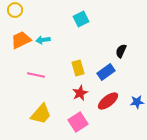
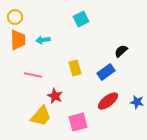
yellow circle: moved 7 px down
orange trapezoid: moved 3 px left; rotated 115 degrees clockwise
black semicircle: rotated 24 degrees clockwise
yellow rectangle: moved 3 px left
pink line: moved 3 px left
red star: moved 25 px left, 3 px down; rotated 21 degrees counterclockwise
blue star: rotated 16 degrees clockwise
yellow trapezoid: moved 2 px down
pink square: rotated 18 degrees clockwise
